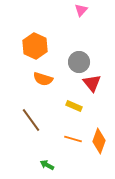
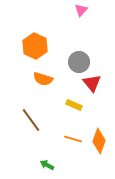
yellow rectangle: moved 1 px up
